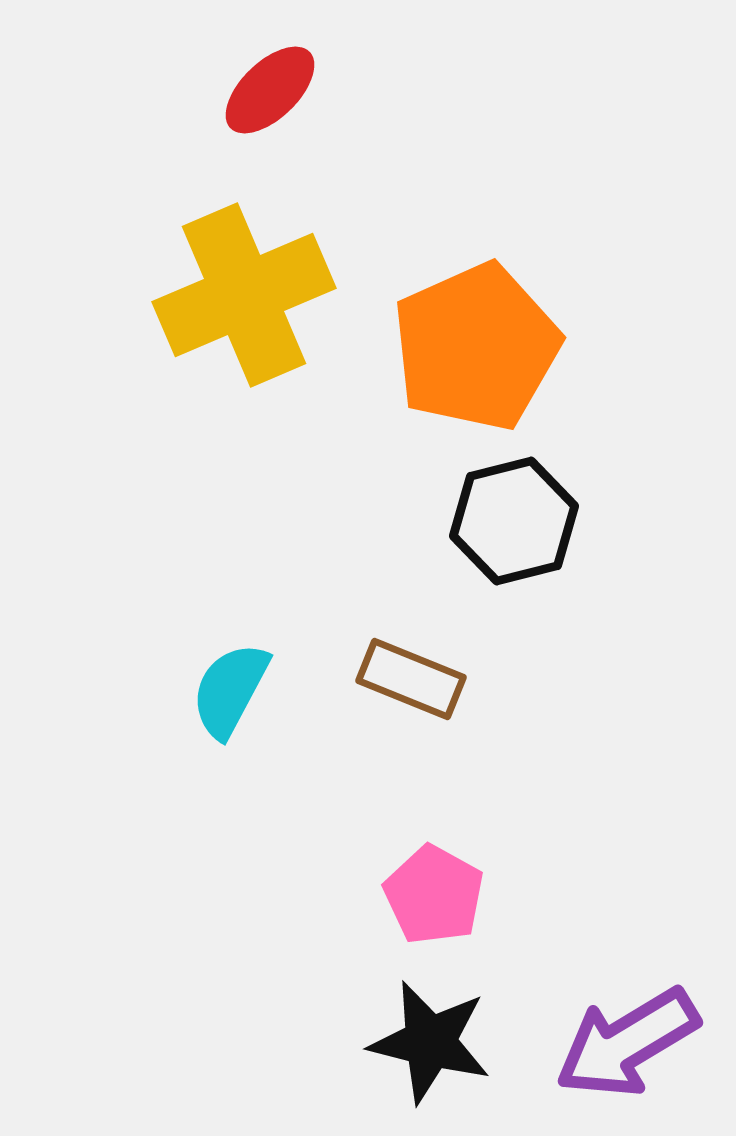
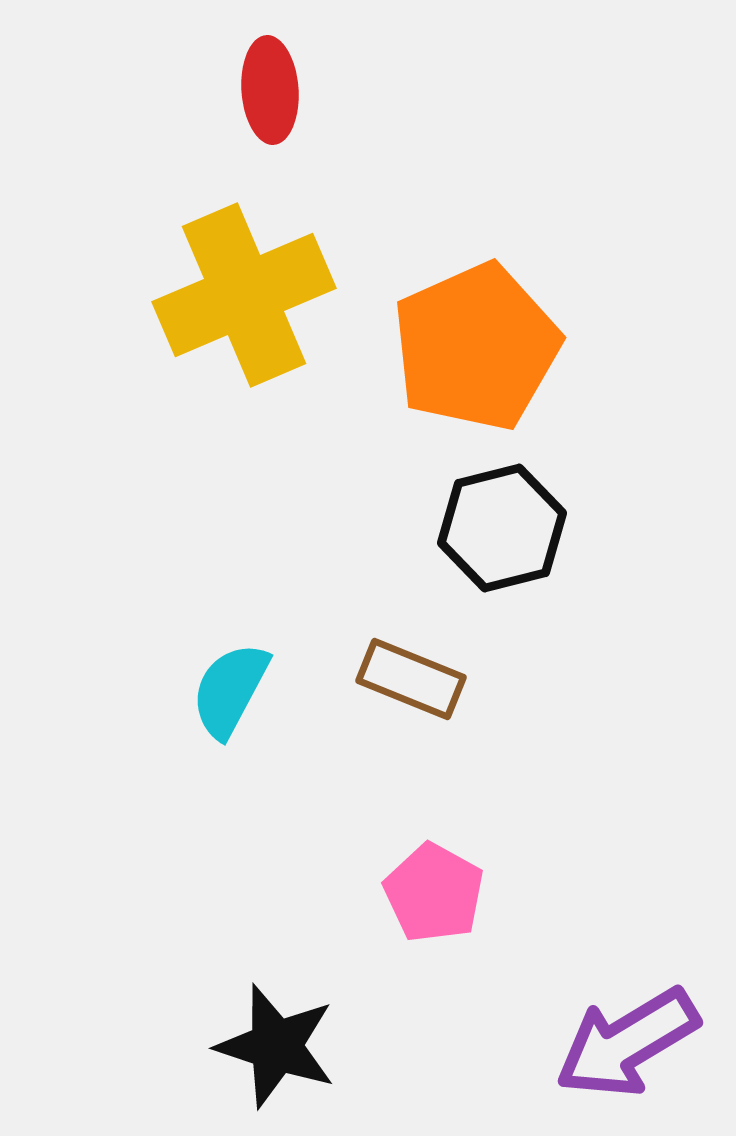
red ellipse: rotated 50 degrees counterclockwise
black hexagon: moved 12 px left, 7 px down
pink pentagon: moved 2 px up
black star: moved 154 px left, 4 px down; rotated 4 degrees clockwise
